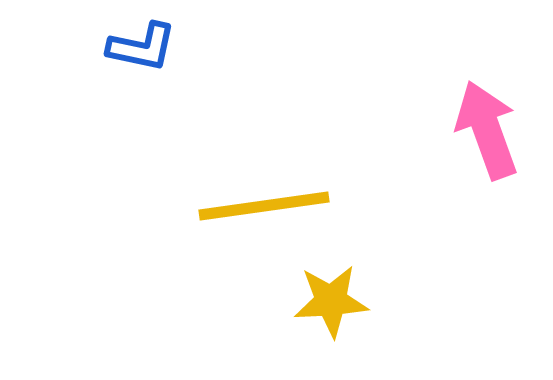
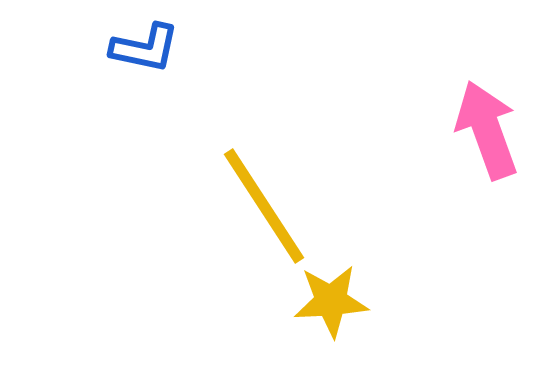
blue L-shape: moved 3 px right, 1 px down
yellow line: rotated 65 degrees clockwise
